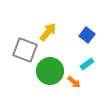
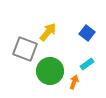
blue square: moved 2 px up
gray square: moved 1 px up
orange arrow: rotated 112 degrees counterclockwise
